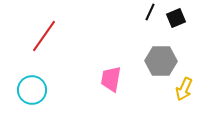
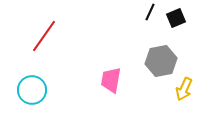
gray hexagon: rotated 12 degrees counterclockwise
pink trapezoid: moved 1 px down
